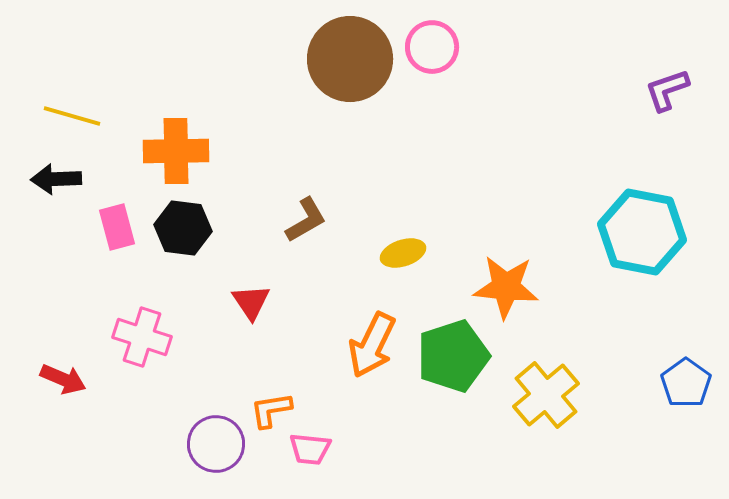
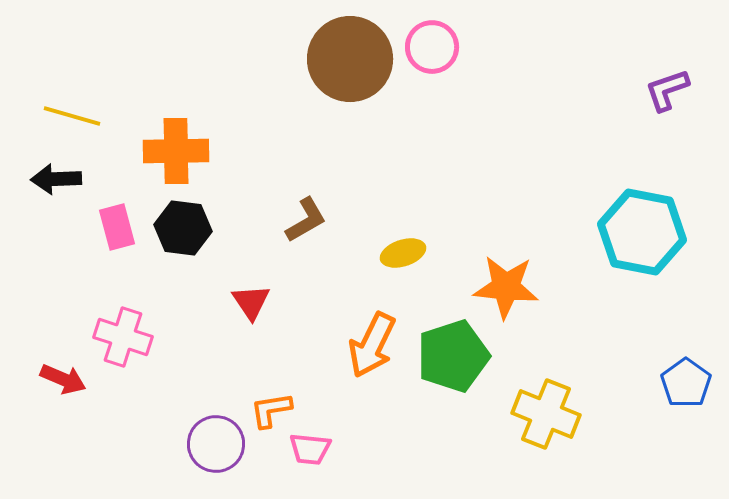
pink cross: moved 19 px left
yellow cross: moved 19 px down; rotated 28 degrees counterclockwise
